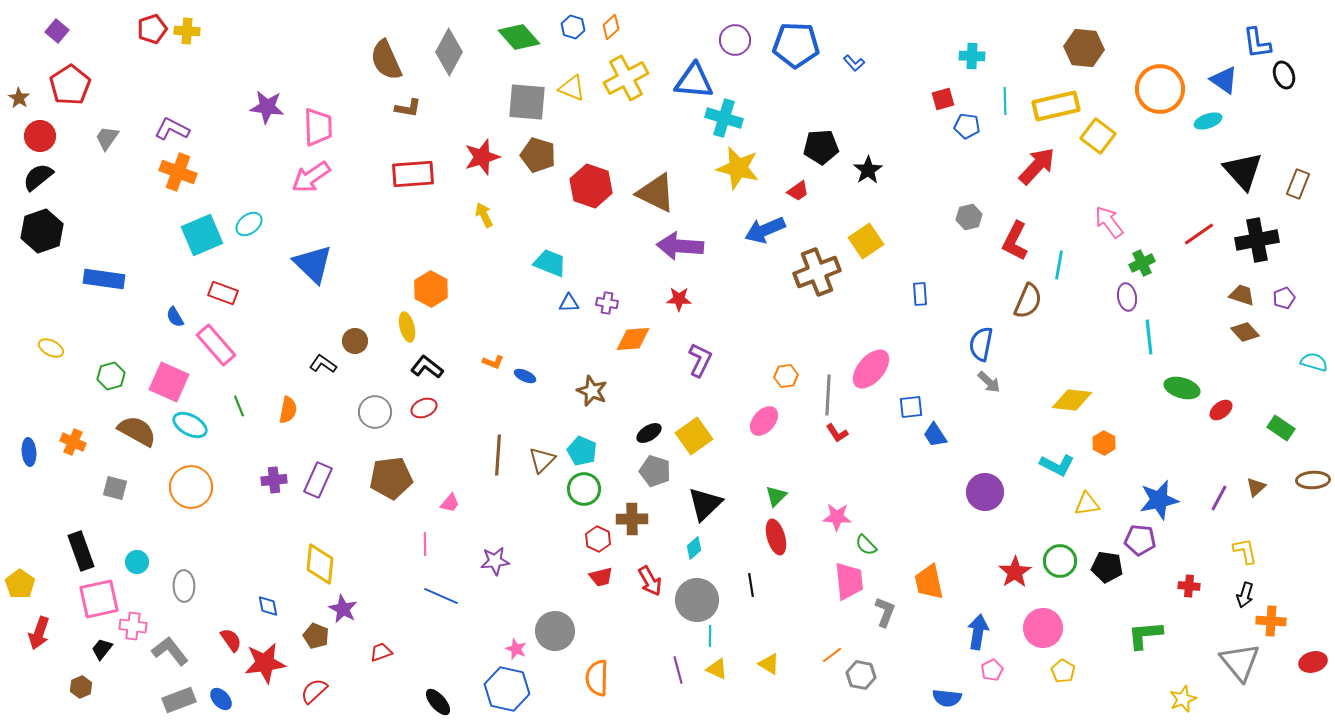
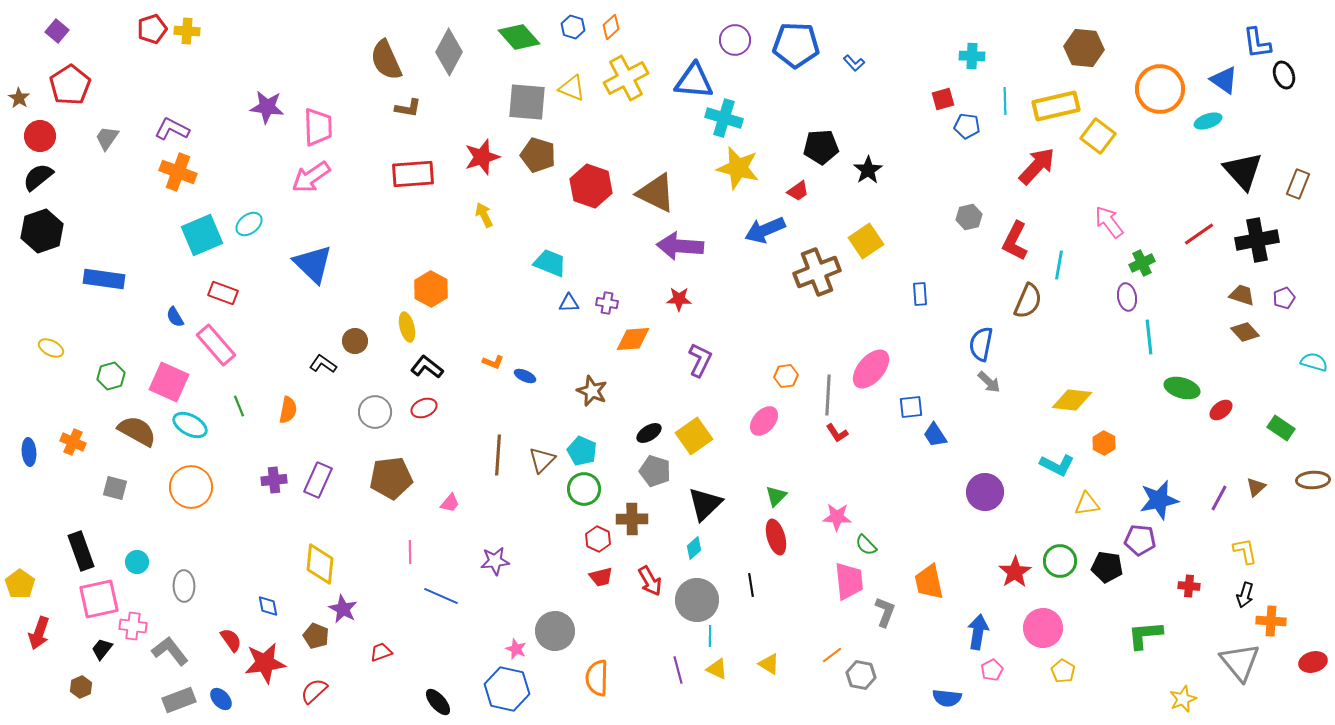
pink line at (425, 544): moved 15 px left, 8 px down
